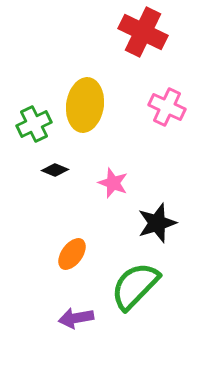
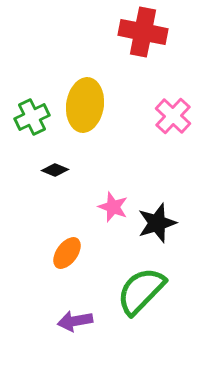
red cross: rotated 15 degrees counterclockwise
pink cross: moved 6 px right, 9 px down; rotated 18 degrees clockwise
green cross: moved 2 px left, 7 px up
pink star: moved 24 px down
orange ellipse: moved 5 px left, 1 px up
green semicircle: moved 6 px right, 5 px down
purple arrow: moved 1 px left, 3 px down
